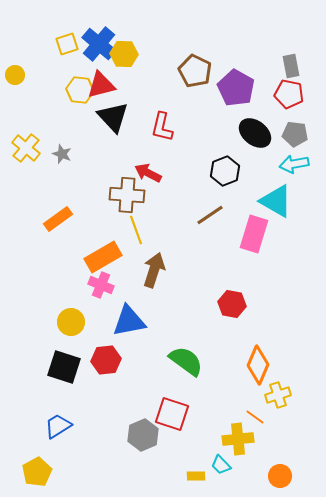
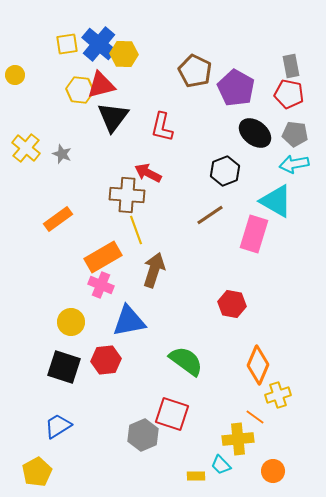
yellow square at (67, 44): rotated 10 degrees clockwise
black triangle at (113, 117): rotated 20 degrees clockwise
orange circle at (280, 476): moved 7 px left, 5 px up
